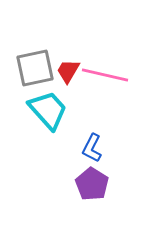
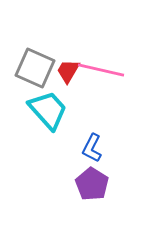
gray square: rotated 36 degrees clockwise
pink line: moved 4 px left, 5 px up
